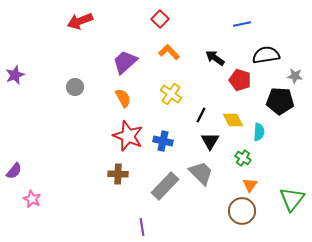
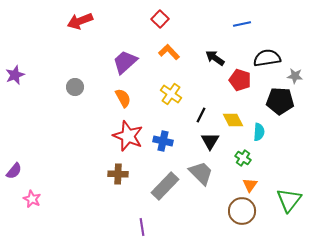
black semicircle: moved 1 px right, 3 px down
green triangle: moved 3 px left, 1 px down
